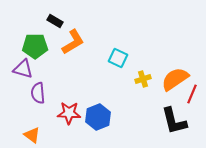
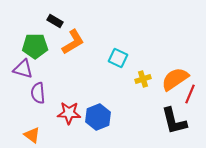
red line: moved 2 px left
